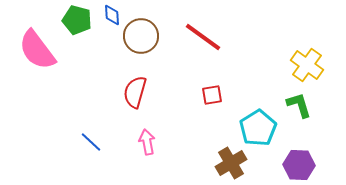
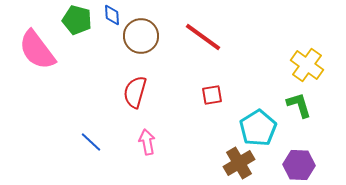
brown cross: moved 8 px right
